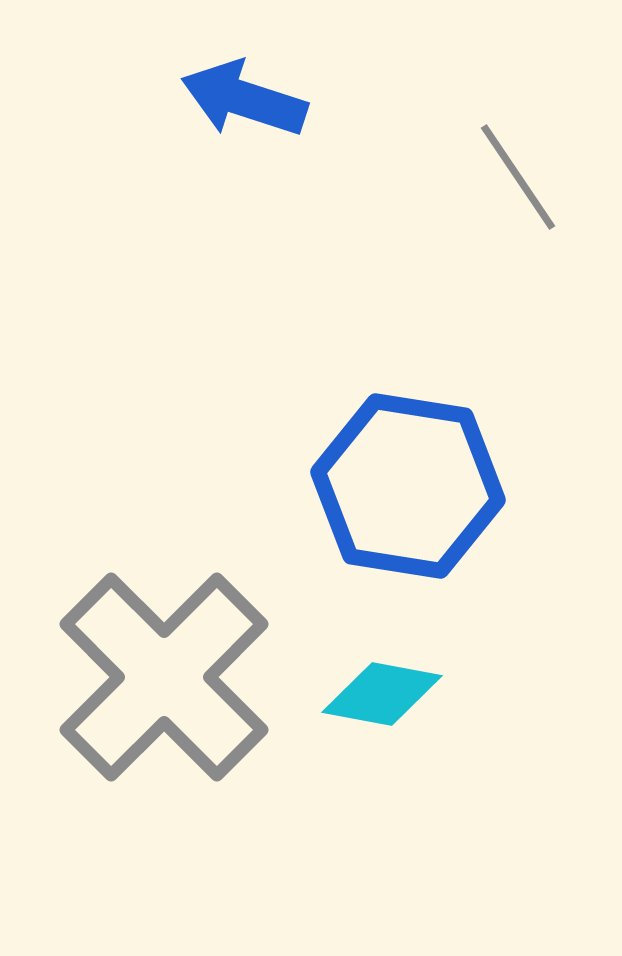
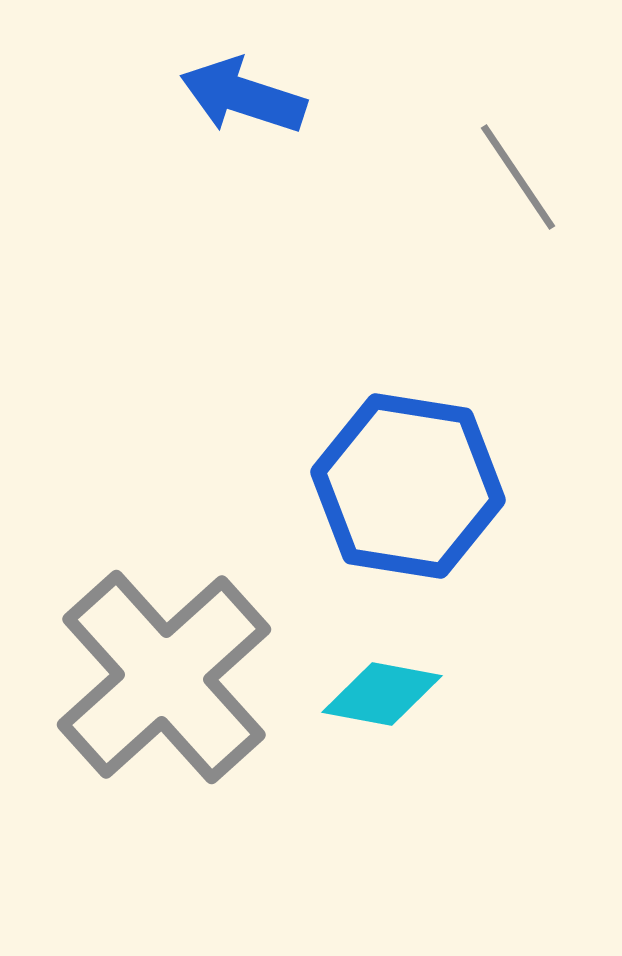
blue arrow: moved 1 px left, 3 px up
gray cross: rotated 3 degrees clockwise
